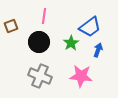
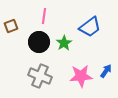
green star: moved 7 px left
blue arrow: moved 8 px right, 21 px down; rotated 16 degrees clockwise
pink star: rotated 10 degrees counterclockwise
